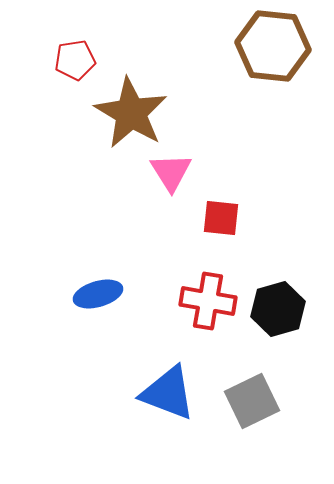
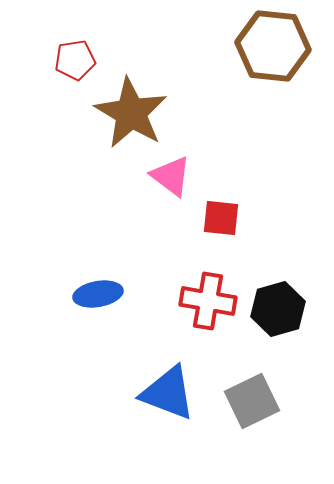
pink triangle: moved 4 px down; rotated 21 degrees counterclockwise
blue ellipse: rotated 6 degrees clockwise
